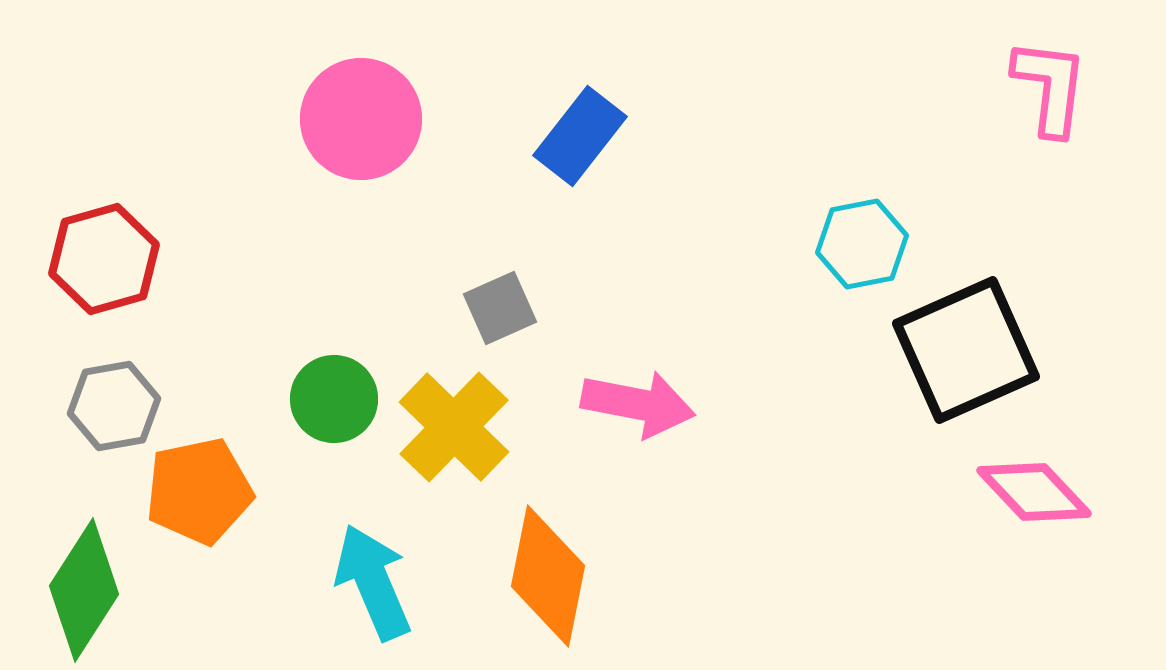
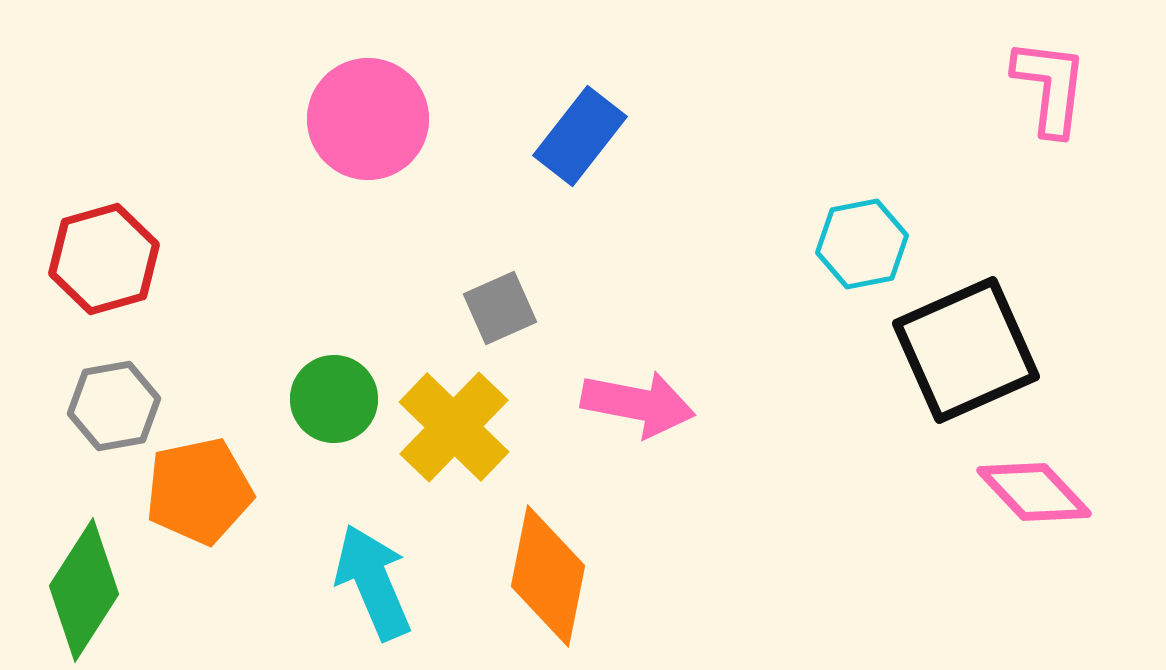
pink circle: moved 7 px right
